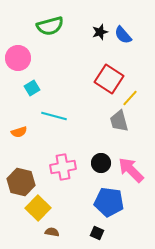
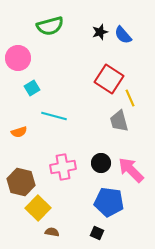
yellow line: rotated 66 degrees counterclockwise
